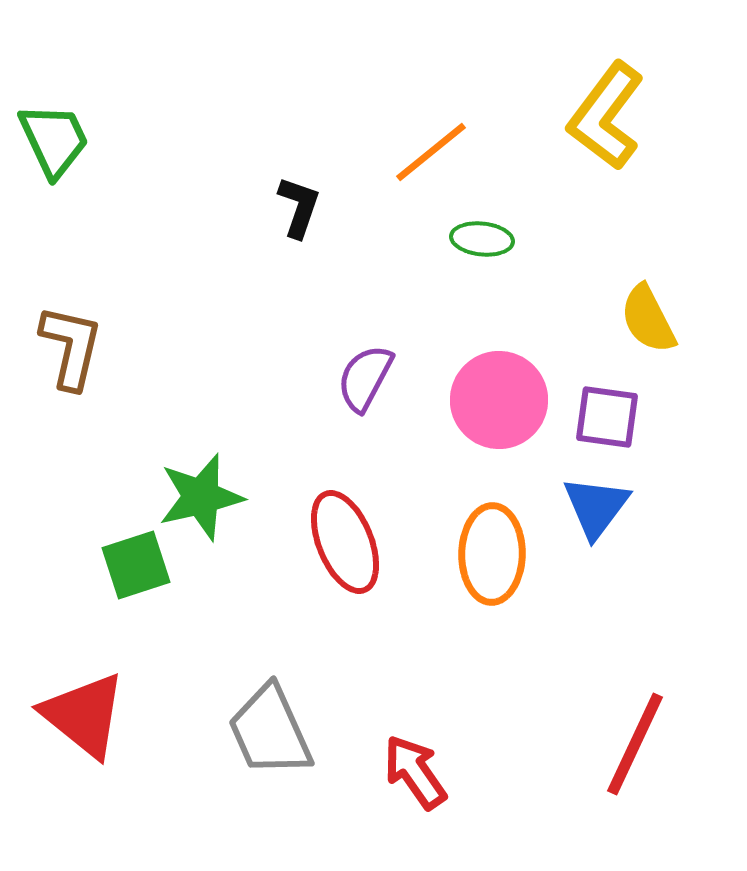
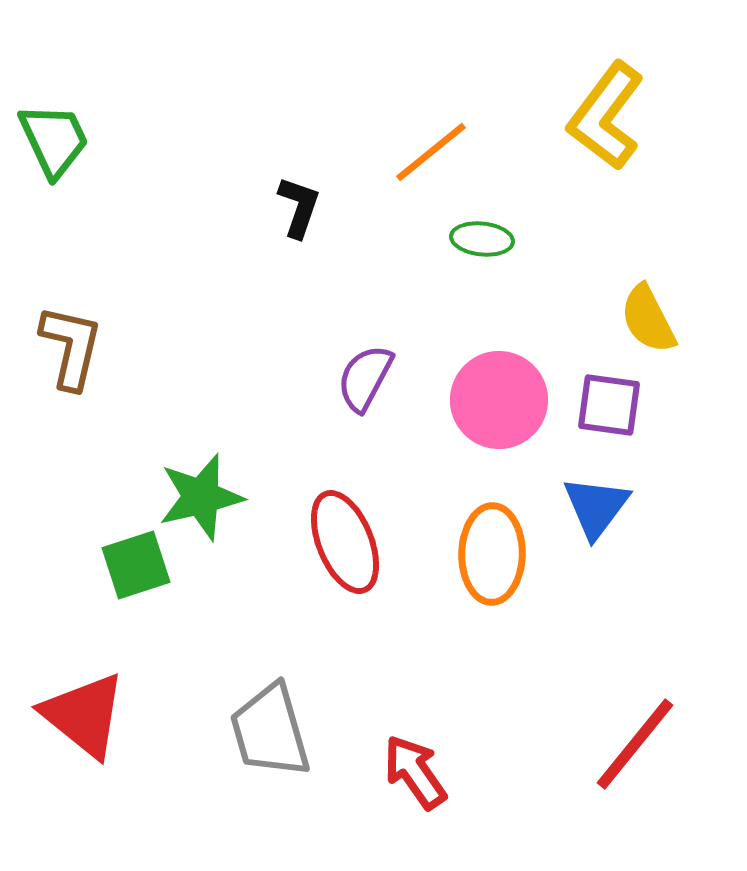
purple square: moved 2 px right, 12 px up
gray trapezoid: rotated 8 degrees clockwise
red line: rotated 14 degrees clockwise
